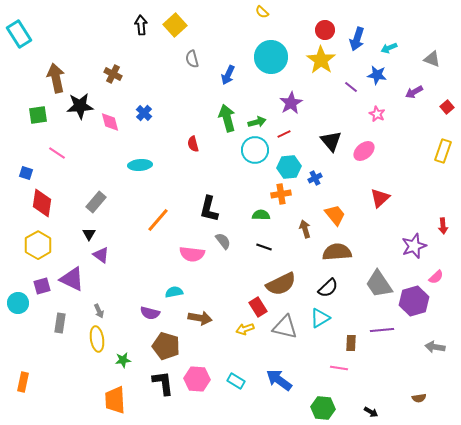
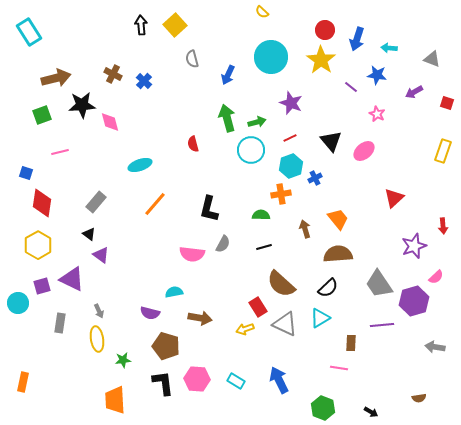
cyan rectangle at (19, 34): moved 10 px right, 2 px up
cyan arrow at (389, 48): rotated 28 degrees clockwise
brown arrow at (56, 78): rotated 88 degrees clockwise
purple star at (291, 103): rotated 20 degrees counterclockwise
black star at (80, 106): moved 2 px right, 1 px up
red square at (447, 107): moved 4 px up; rotated 32 degrees counterclockwise
blue cross at (144, 113): moved 32 px up
green square at (38, 115): moved 4 px right; rotated 12 degrees counterclockwise
red line at (284, 134): moved 6 px right, 4 px down
cyan circle at (255, 150): moved 4 px left
pink line at (57, 153): moved 3 px right, 1 px up; rotated 48 degrees counterclockwise
cyan ellipse at (140, 165): rotated 15 degrees counterclockwise
cyan hexagon at (289, 167): moved 2 px right, 1 px up; rotated 15 degrees counterclockwise
red triangle at (380, 198): moved 14 px right
orange trapezoid at (335, 215): moved 3 px right, 4 px down
orange line at (158, 220): moved 3 px left, 16 px up
black triangle at (89, 234): rotated 24 degrees counterclockwise
gray semicircle at (223, 241): moved 3 px down; rotated 66 degrees clockwise
black line at (264, 247): rotated 35 degrees counterclockwise
brown semicircle at (337, 252): moved 1 px right, 2 px down
brown semicircle at (281, 284): rotated 68 degrees clockwise
gray triangle at (285, 327): moved 3 px up; rotated 12 degrees clockwise
purple line at (382, 330): moved 5 px up
blue arrow at (279, 380): rotated 28 degrees clockwise
green hexagon at (323, 408): rotated 15 degrees clockwise
